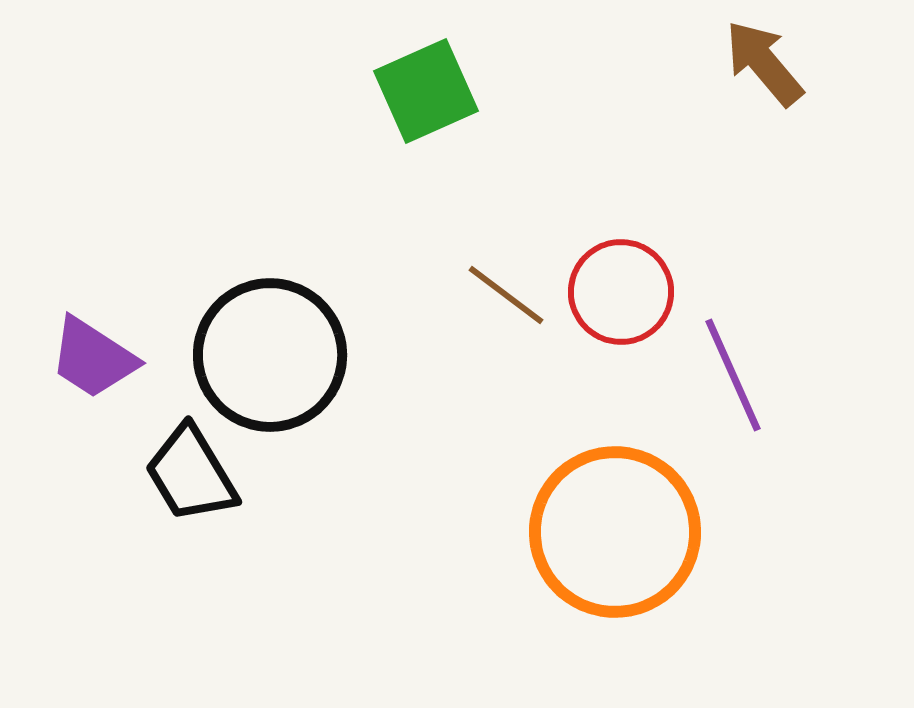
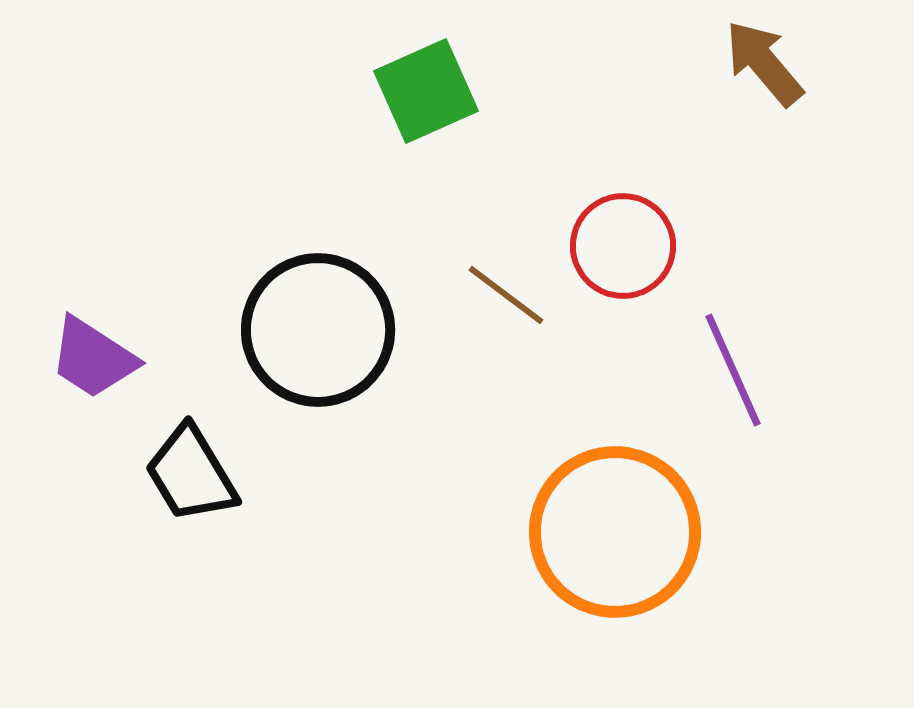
red circle: moved 2 px right, 46 px up
black circle: moved 48 px right, 25 px up
purple line: moved 5 px up
